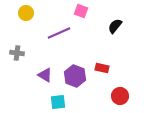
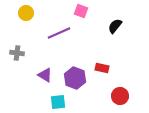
purple hexagon: moved 2 px down
